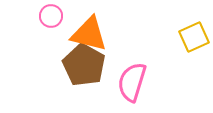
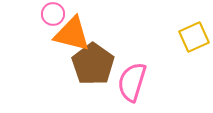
pink circle: moved 2 px right, 2 px up
orange triangle: moved 17 px left
brown pentagon: moved 9 px right, 1 px up; rotated 6 degrees clockwise
